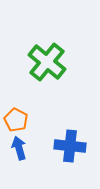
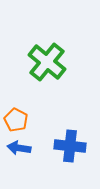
blue arrow: rotated 65 degrees counterclockwise
